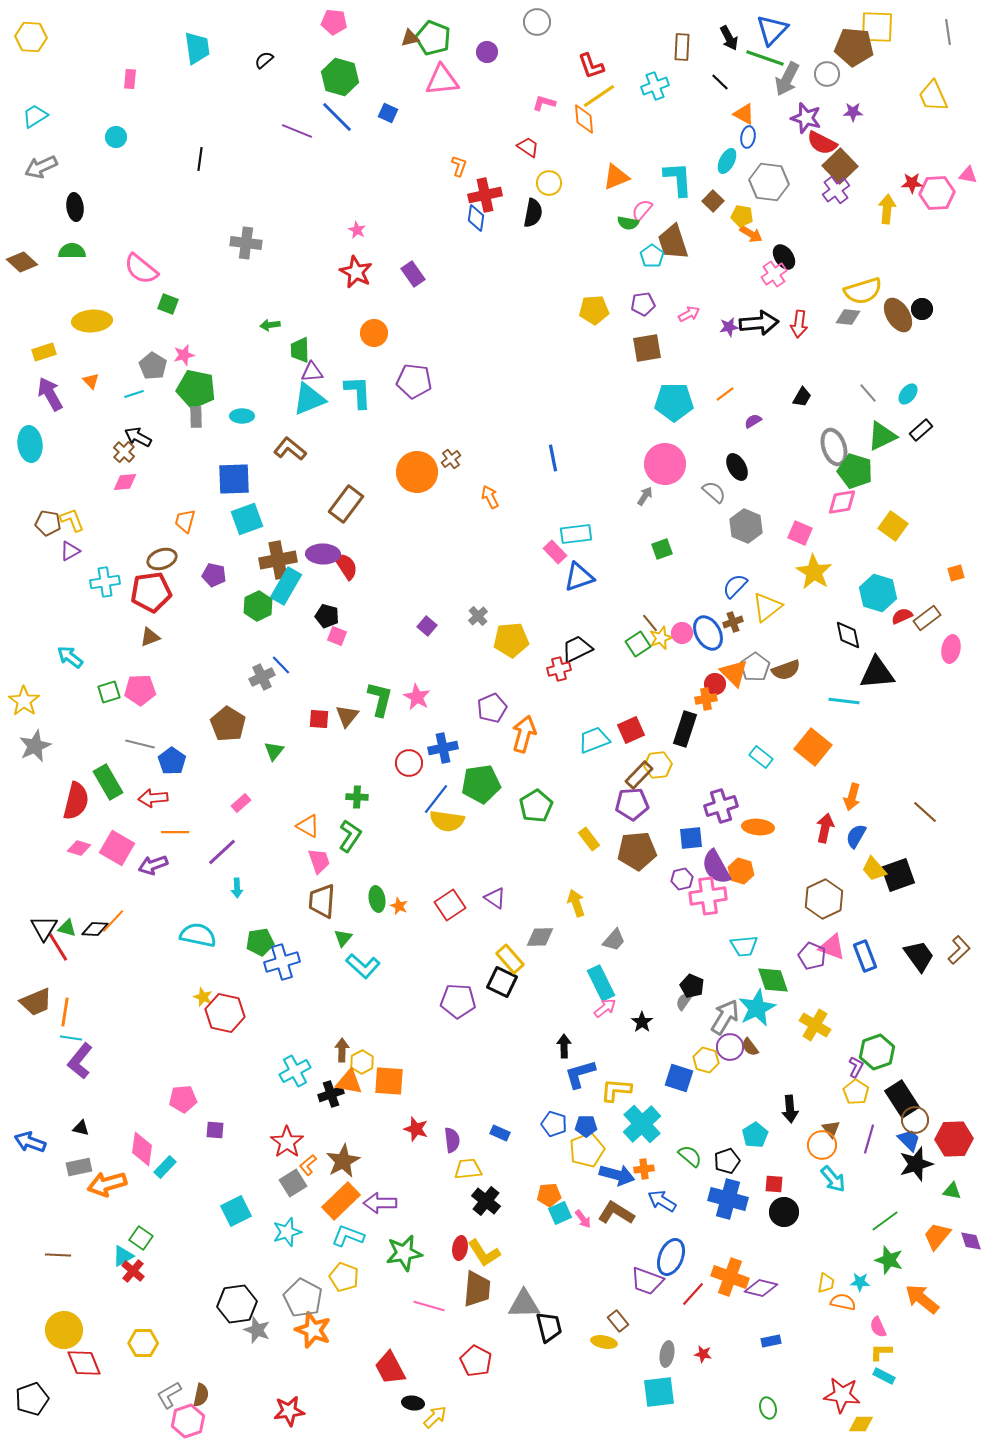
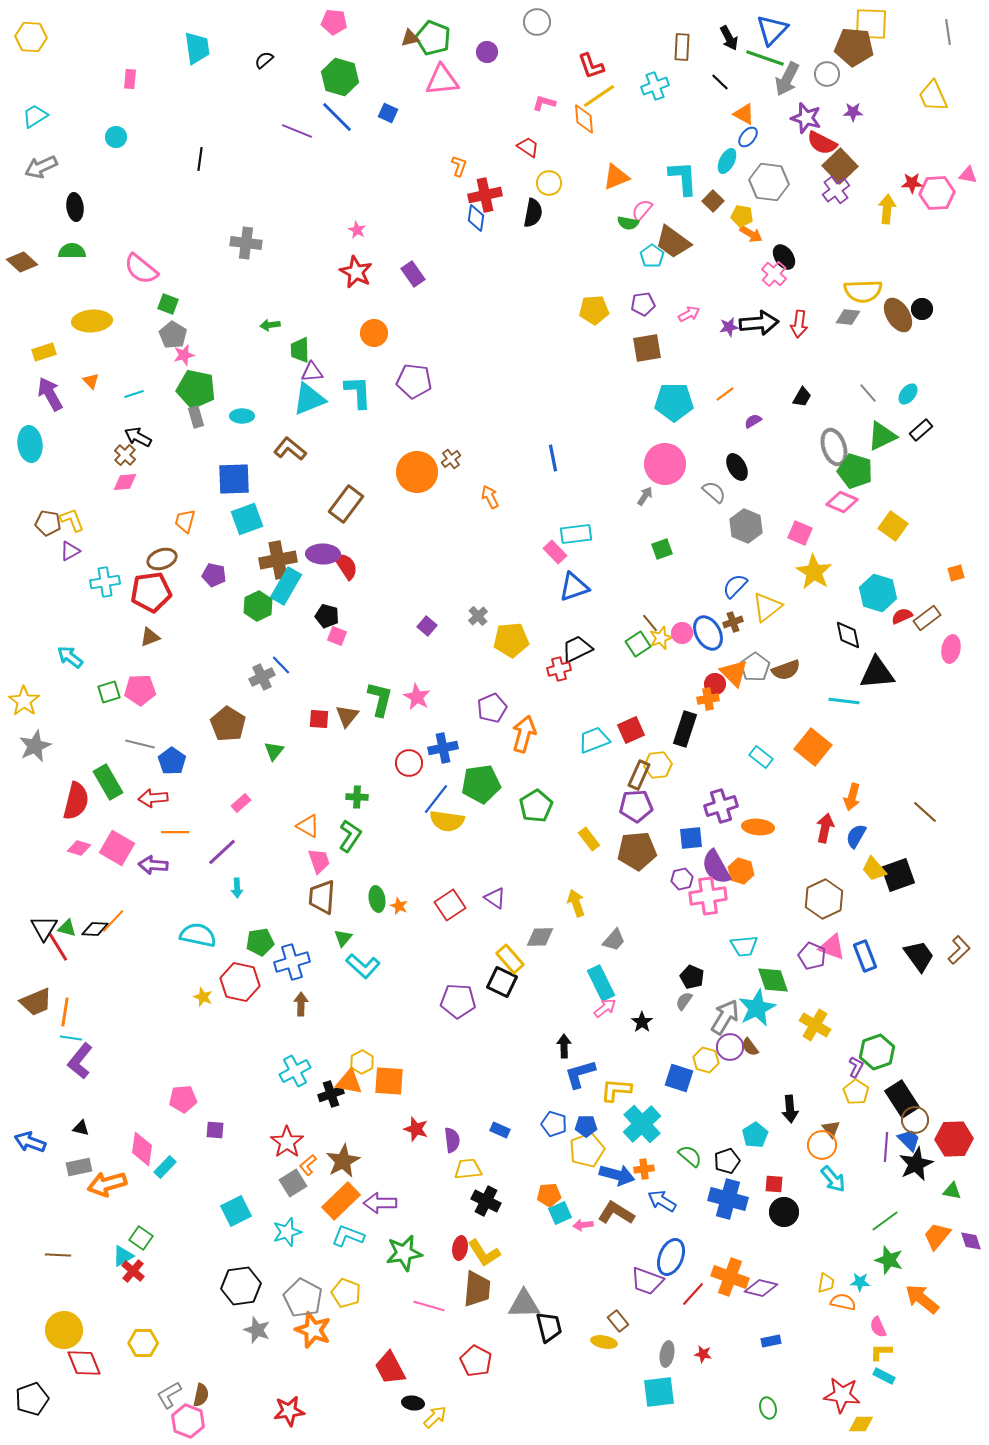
yellow square at (877, 27): moved 6 px left, 3 px up
blue ellipse at (748, 137): rotated 30 degrees clockwise
cyan L-shape at (678, 179): moved 5 px right, 1 px up
brown trapezoid at (673, 242): rotated 36 degrees counterclockwise
pink cross at (774, 274): rotated 15 degrees counterclockwise
yellow semicircle at (863, 291): rotated 15 degrees clockwise
gray pentagon at (153, 366): moved 20 px right, 31 px up
gray rectangle at (196, 417): rotated 15 degrees counterclockwise
brown cross at (124, 452): moved 1 px right, 3 px down
pink diamond at (842, 502): rotated 32 degrees clockwise
blue triangle at (579, 577): moved 5 px left, 10 px down
orange cross at (706, 699): moved 2 px right
brown rectangle at (639, 775): rotated 20 degrees counterclockwise
purple pentagon at (632, 804): moved 4 px right, 2 px down
purple arrow at (153, 865): rotated 24 degrees clockwise
brown trapezoid at (322, 901): moved 4 px up
blue cross at (282, 962): moved 10 px right
black pentagon at (692, 986): moved 9 px up
red hexagon at (225, 1013): moved 15 px right, 31 px up
brown arrow at (342, 1050): moved 41 px left, 46 px up
blue rectangle at (500, 1133): moved 3 px up
purple line at (869, 1139): moved 17 px right, 8 px down; rotated 12 degrees counterclockwise
black star at (916, 1164): rotated 8 degrees counterclockwise
black cross at (486, 1201): rotated 12 degrees counterclockwise
pink arrow at (583, 1219): moved 6 px down; rotated 120 degrees clockwise
yellow pentagon at (344, 1277): moved 2 px right, 16 px down
black hexagon at (237, 1304): moved 4 px right, 18 px up
pink hexagon at (188, 1421): rotated 20 degrees counterclockwise
